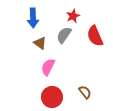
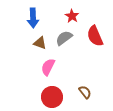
red star: moved 1 px left; rotated 16 degrees counterclockwise
gray semicircle: moved 3 px down; rotated 18 degrees clockwise
brown triangle: rotated 16 degrees counterclockwise
